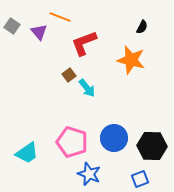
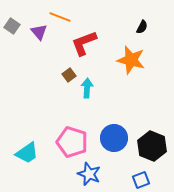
cyan arrow: rotated 138 degrees counterclockwise
black hexagon: rotated 20 degrees clockwise
blue square: moved 1 px right, 1 px down
